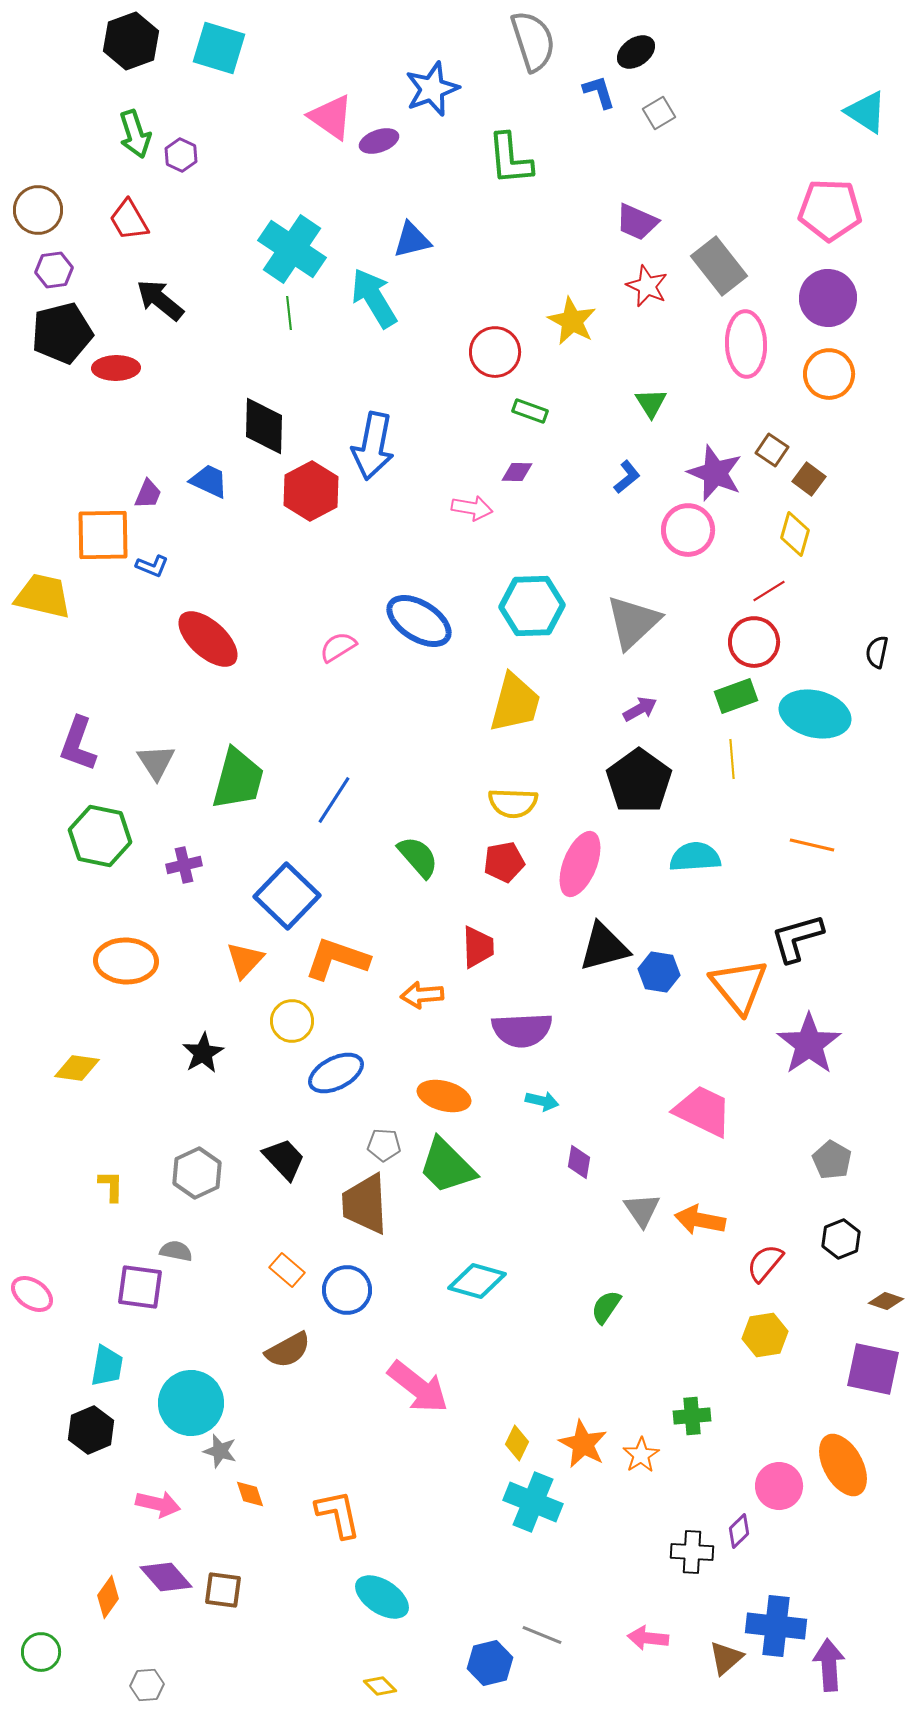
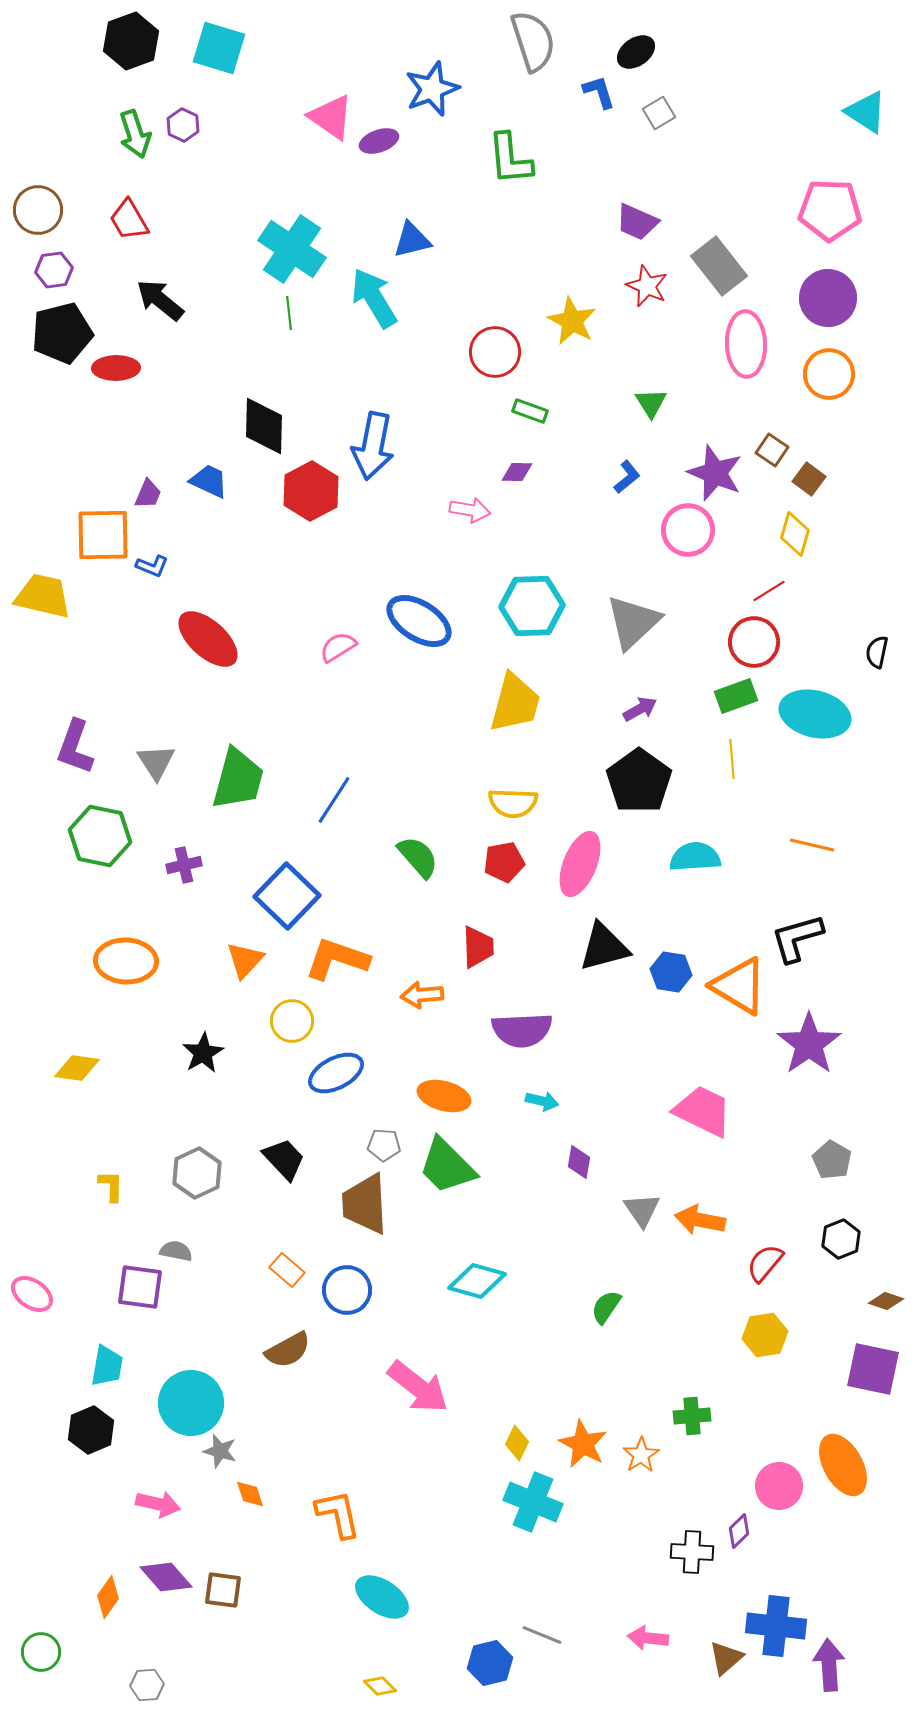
purple hexagon at (181, 155): moved 2 px right, 30 px up
pink arrow at (472, 508): moved 2 px left, 2 px down
purple L-shape at (78, 744): moved 3 px left, 3 px down
blue hexagon at (659, 972): moved 12 px right
orange triangle at (739, 986): rotated 20 degrees counterclockwise
